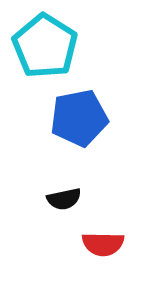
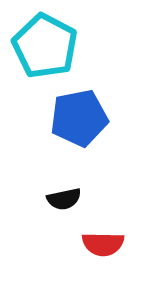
cyan pentagon: rotated 4 degrees counterclockwise
